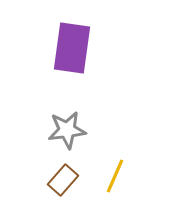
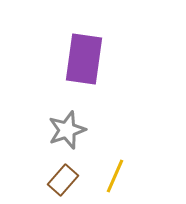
purple rectangle: moved 12 px right, 11 px down
gray star: rotated 12 degrees counterclockwise
